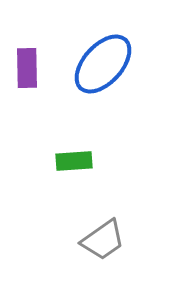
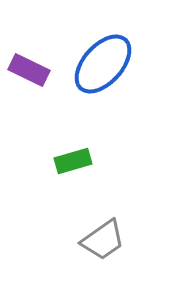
purple rectangle: moved 2 px right, 2 px down; rotated 63 degrees counterclockwise
green rectangle: moved 1 px left; rotated 12 degrees counterclockwise
